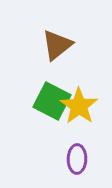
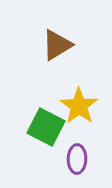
brown triangle: rotated 8 degrees clockwise
green square: moved 6 px left, 26 px down
